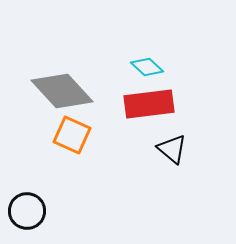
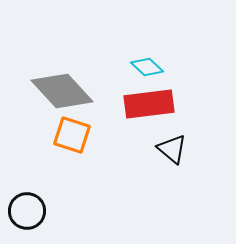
orange square: rotated 6 degrees counterclockwise
